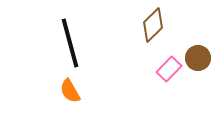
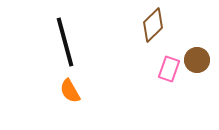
black line: moved 5 px left, 1 px up
brown circle: moved 1 px left, 2 px down
pink rectangle: rotated 25 degrees counterclockwise
